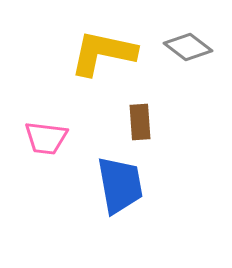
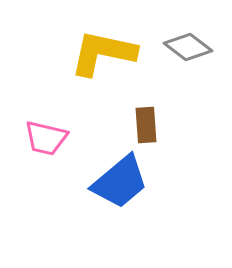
brown rectangle: moved 6 px right, 3 px down
pink trapezoid: rotated 6 degrees clockwise
blue trapezoid: moved 3 px up; rotated 60 degrees clockwise
